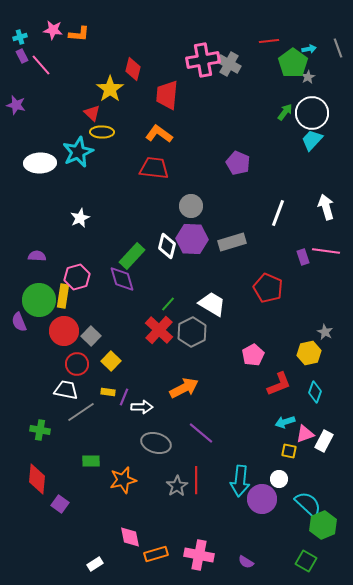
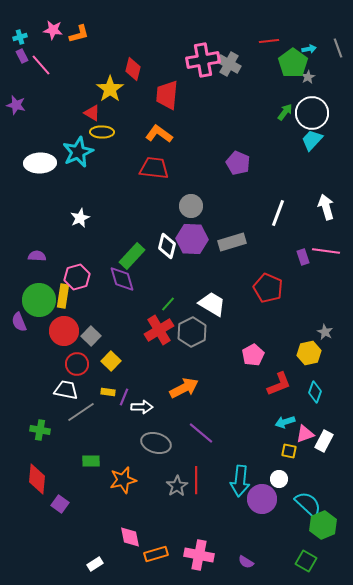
orange L-shape at (79, 34): rotated 20 degrees counterclockwise
red triangle at (92, 113): rotated 12 degrees counterclockwise
red cross at (159, 330): rotated 16 degrees clockwise
